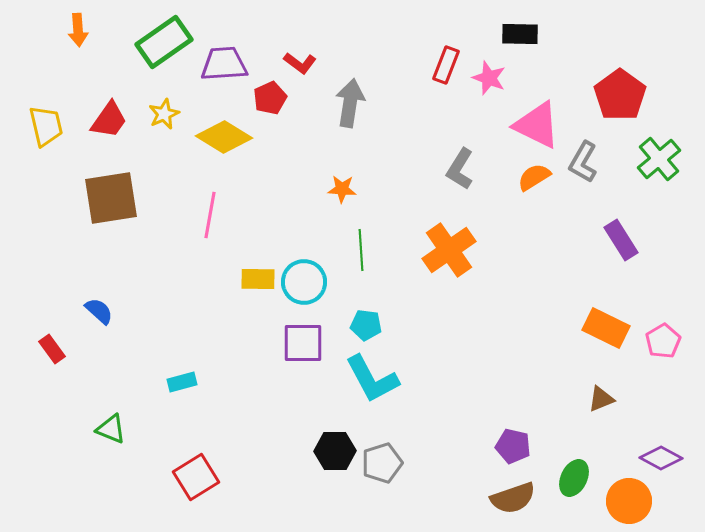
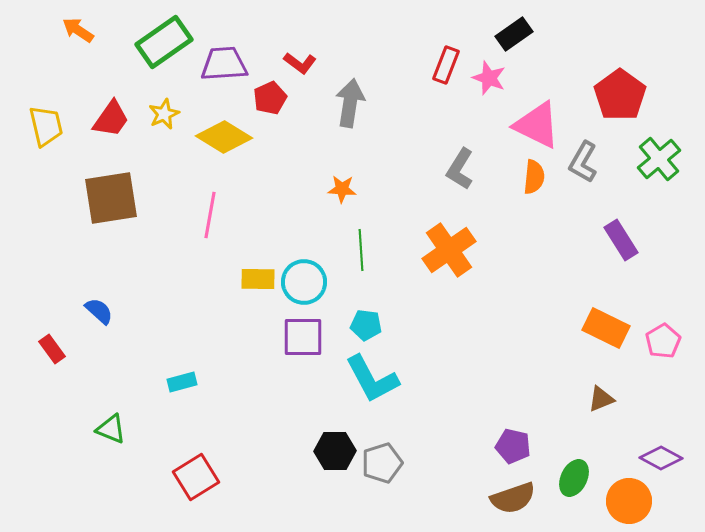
orange arrow at (78, 30): rotated 128 degrees clockwise
black rectangle at (520, 34): moved 6 px left; rotated 36 degrees counterclockwise
red trapezoid at (109, 120): moved 2 px right, 1 px up
orange semicircle at (534, 177): rotated 128 degrees clockwise
purple square at (303, 343): moved 6 px up
